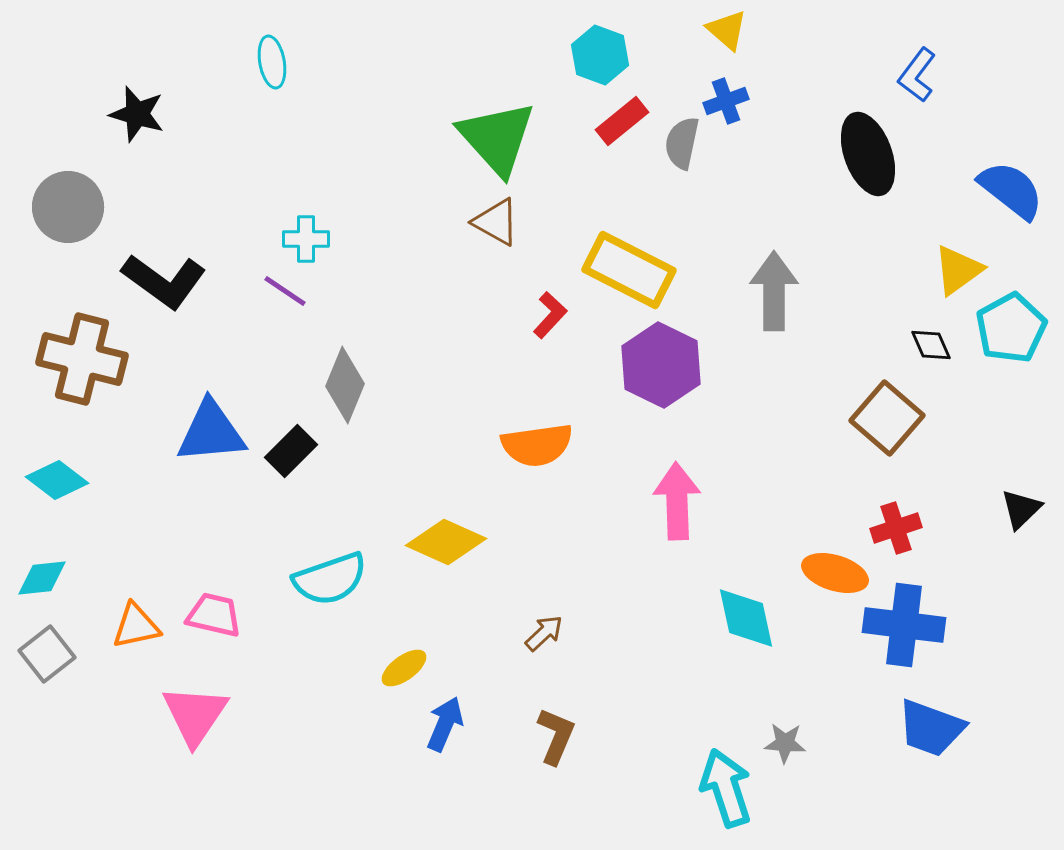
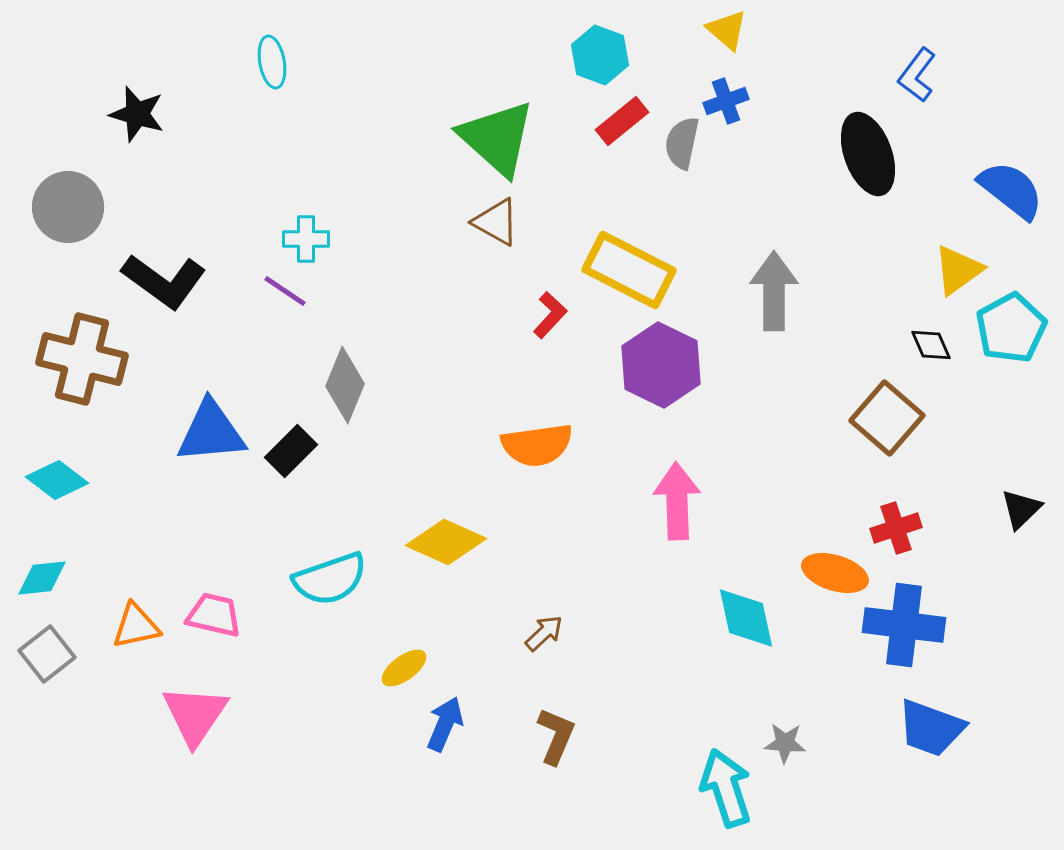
green triangle at (497, 138): rotated 6 degrees counterclockwise
